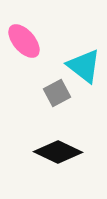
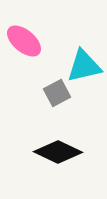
pink ellipse: rotated 9 degrees counterclockwise
cyan triangle: rotated 51 degrees counterclockwise
